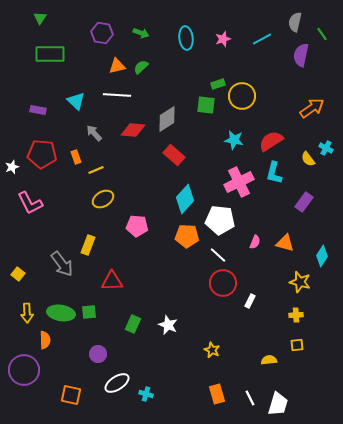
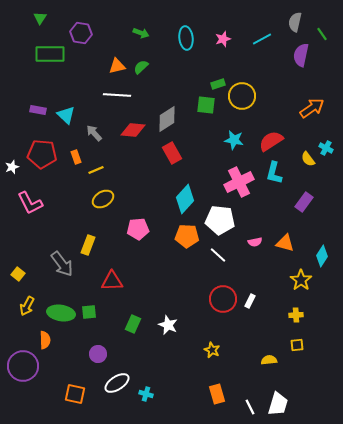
purple hexagon at (102, 33): moved 21 px left
cyan triangle at (76, 101): moved 10 px left, 14 px down
red rectangle at (174, 155): moved 2 px left, 2 px up; rotated 20 degrees clockwise
pink pentagon at (137, 226): moved 1 px right, 3 px down; rotated 10 degrees counterclockwise
pink semicircle at (255, 242): rotated 56 degrees clockwise
yellow star at (300, 282): moved 1 px right, 2 px up; rotated 20 degrees clockwise
red circle at (223, 283): moved 16 px down
yellow arrow at (27, 313): moved 7 px up; rotated 30 degrees clockwise
purple circle at (24, 370): moved 1 px left, 4 px up
orange square at (71, 395): moved 4 px right, 1 px up
white line at (250, 398): moved 9 px down
